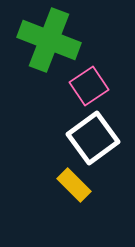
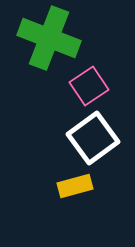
green cross: moved 2 px up
yellow rectangle: moved 1 px right, 1 px down; rotated 60 degrees counterclockwise
